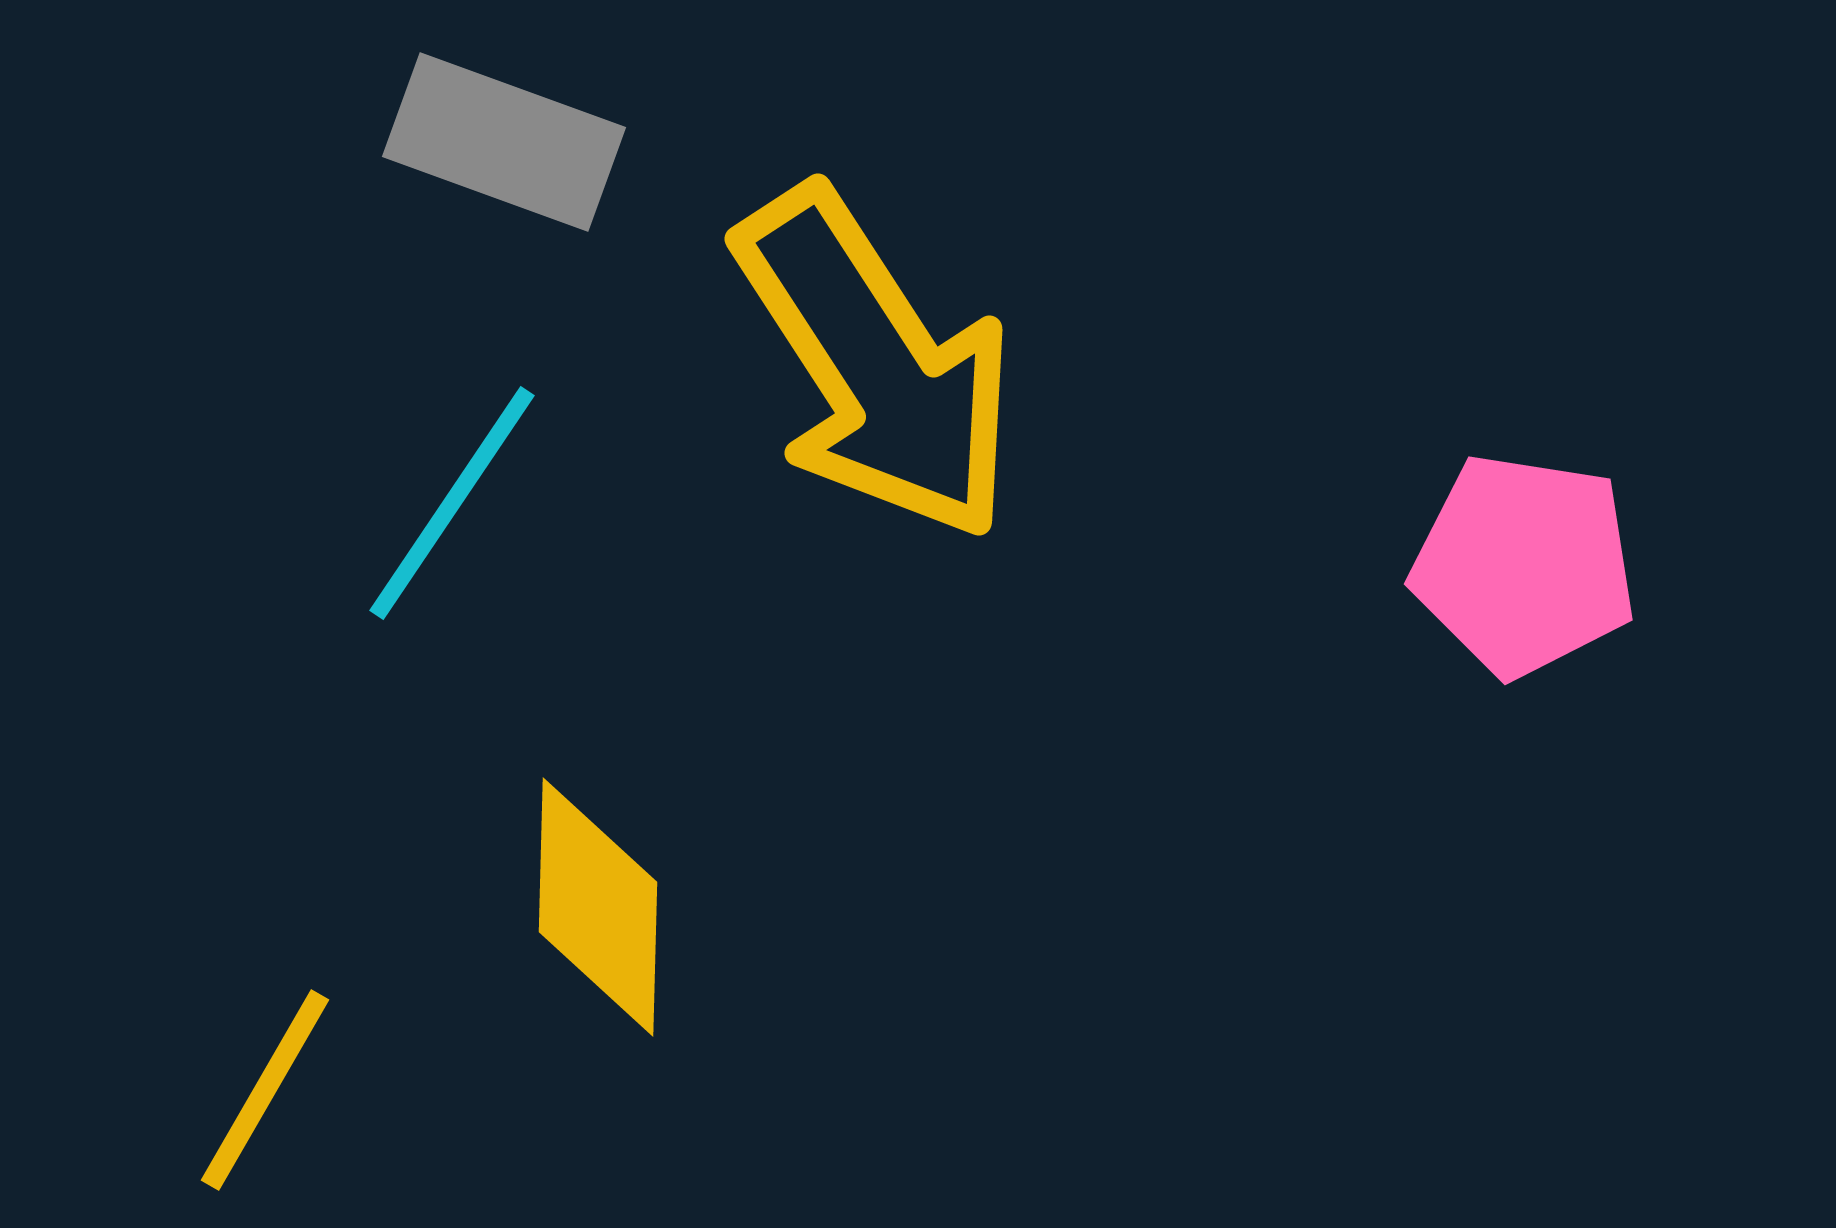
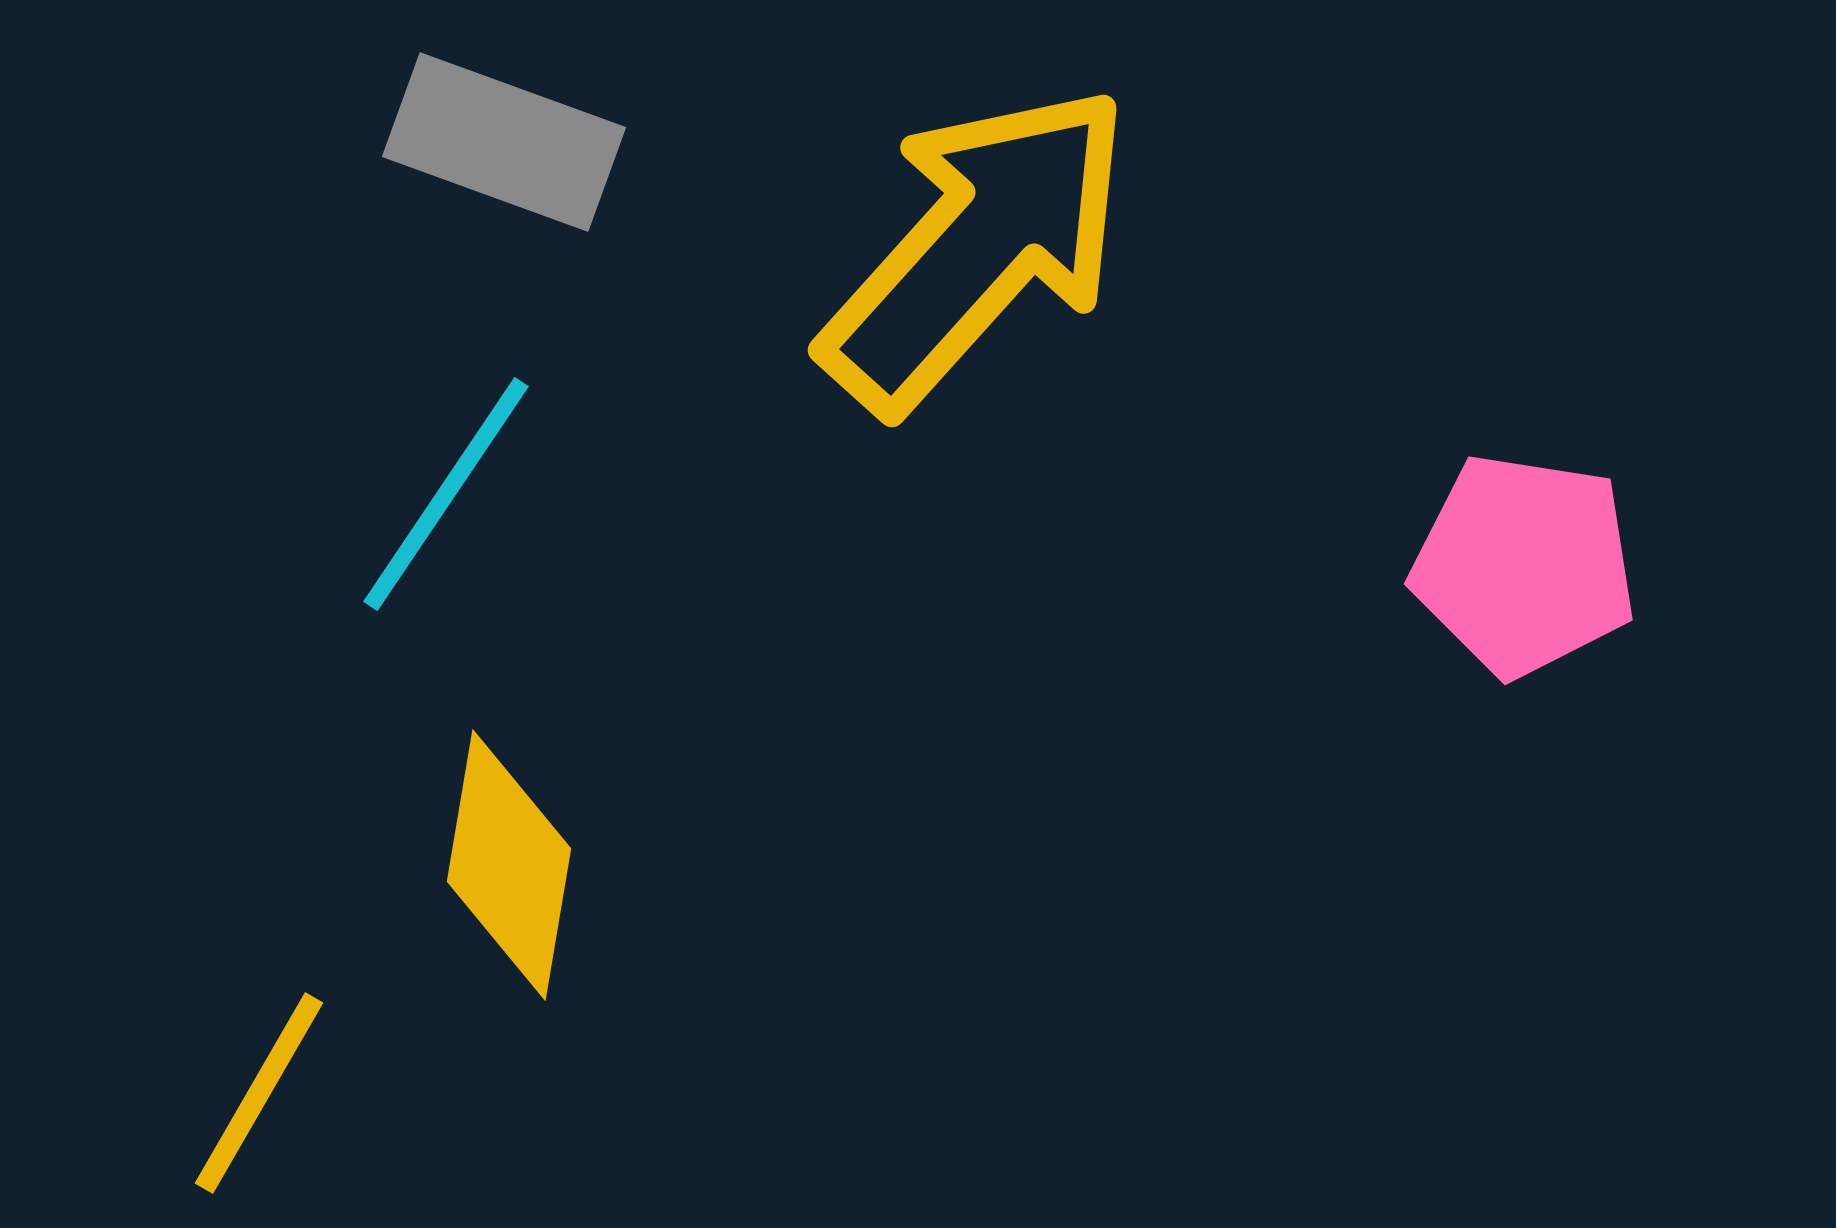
yellow arrow: moved 101 px right, 116 px up; rotated 105 degrees counterclockwise
cyan line: moved 6 px left, 9 px up
yellow diamond: moved 89 px left, 42 px up; rotated 8 degrees clockwise
yellow line: moved 6 px left, 3 px down
